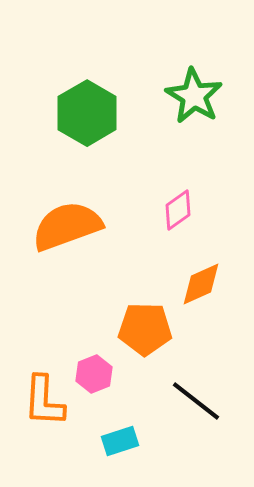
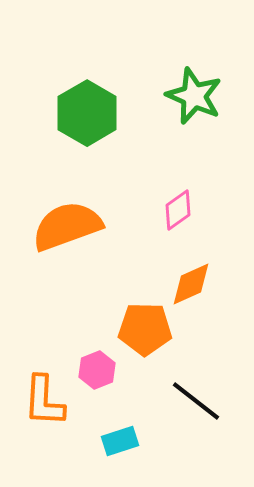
green star: rotated 8 degrees counterclockwise
orange diamond: moved 10 px left
pink hexagon: moved 3 px right, 4 px up
